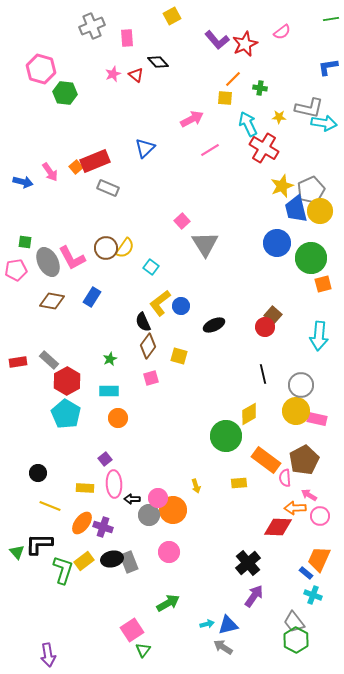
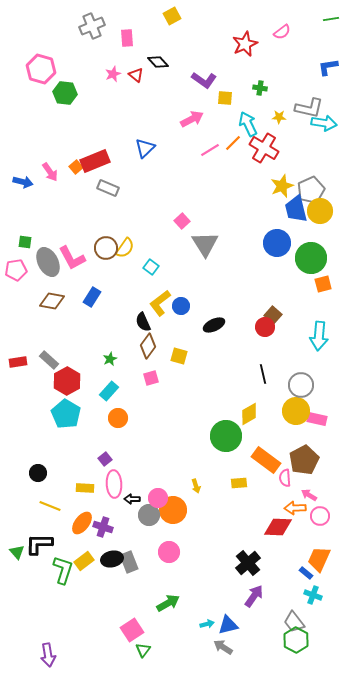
purple L-shape at (217, 40): moved 13 px left, 40 px down; rotated 15 degrees counterclockwise
orange line at (233, 79): moved 64 px down
cyan rectangle at (109, 391): rotated 48 degrees counterclockwise
